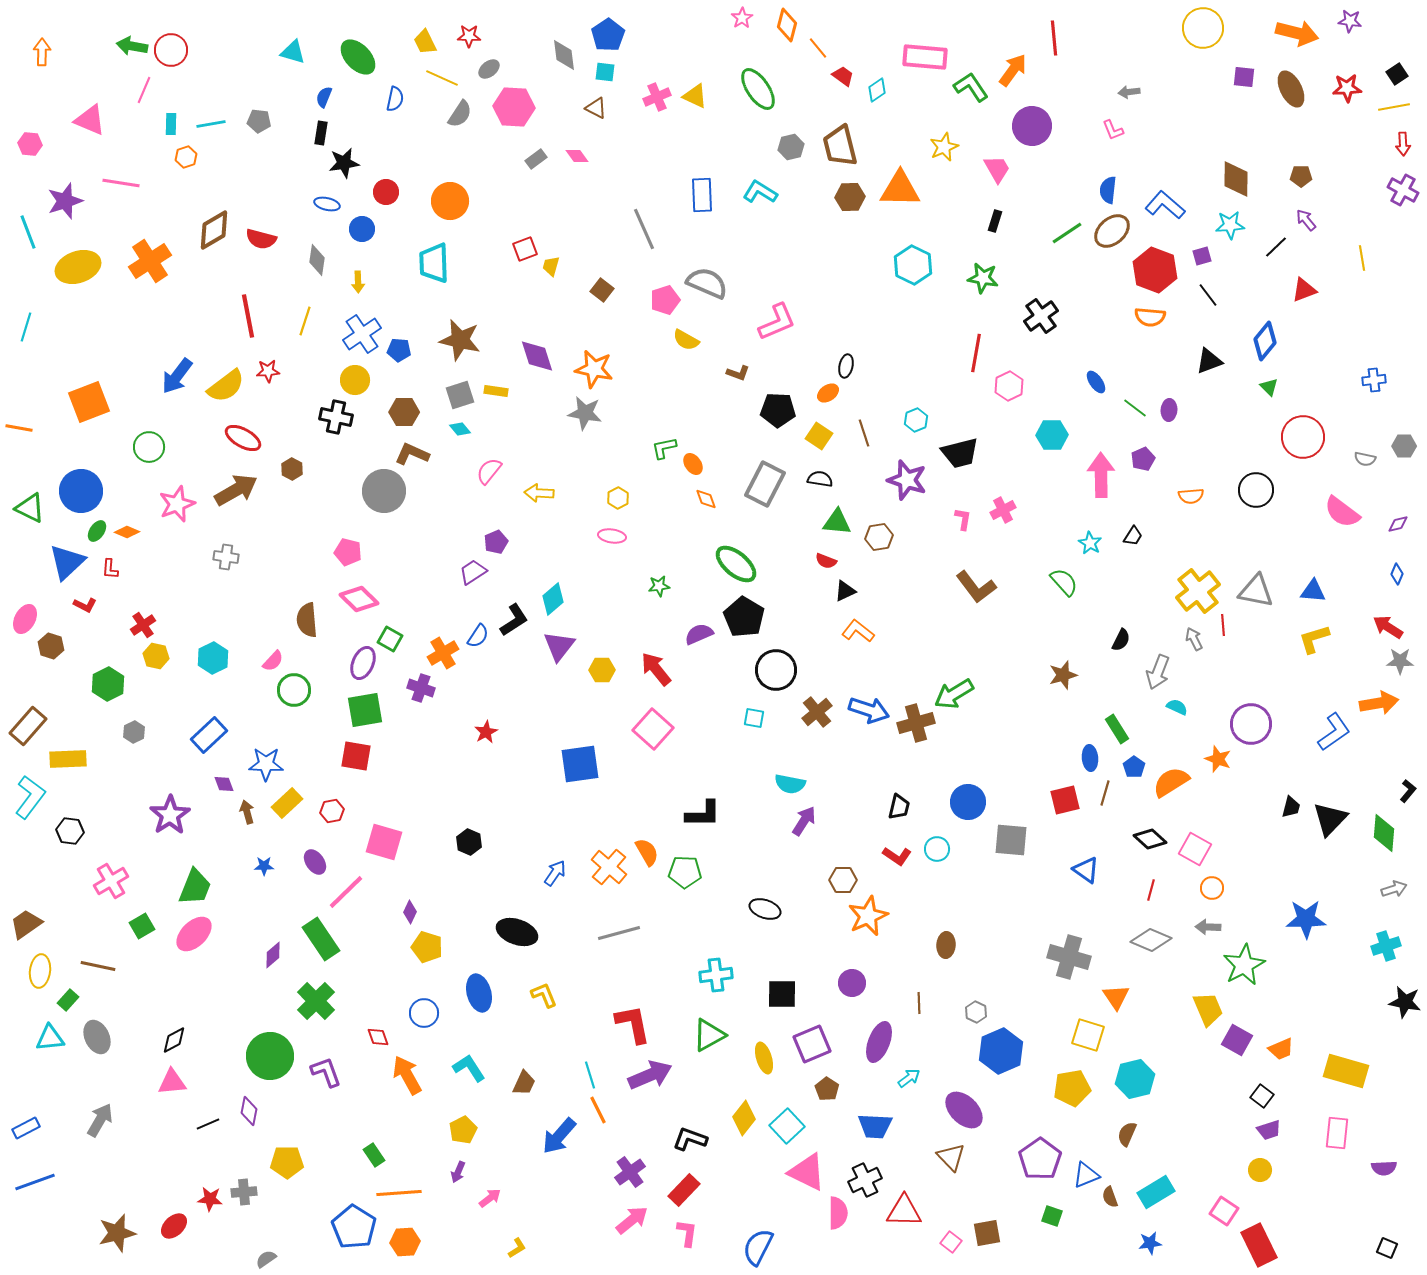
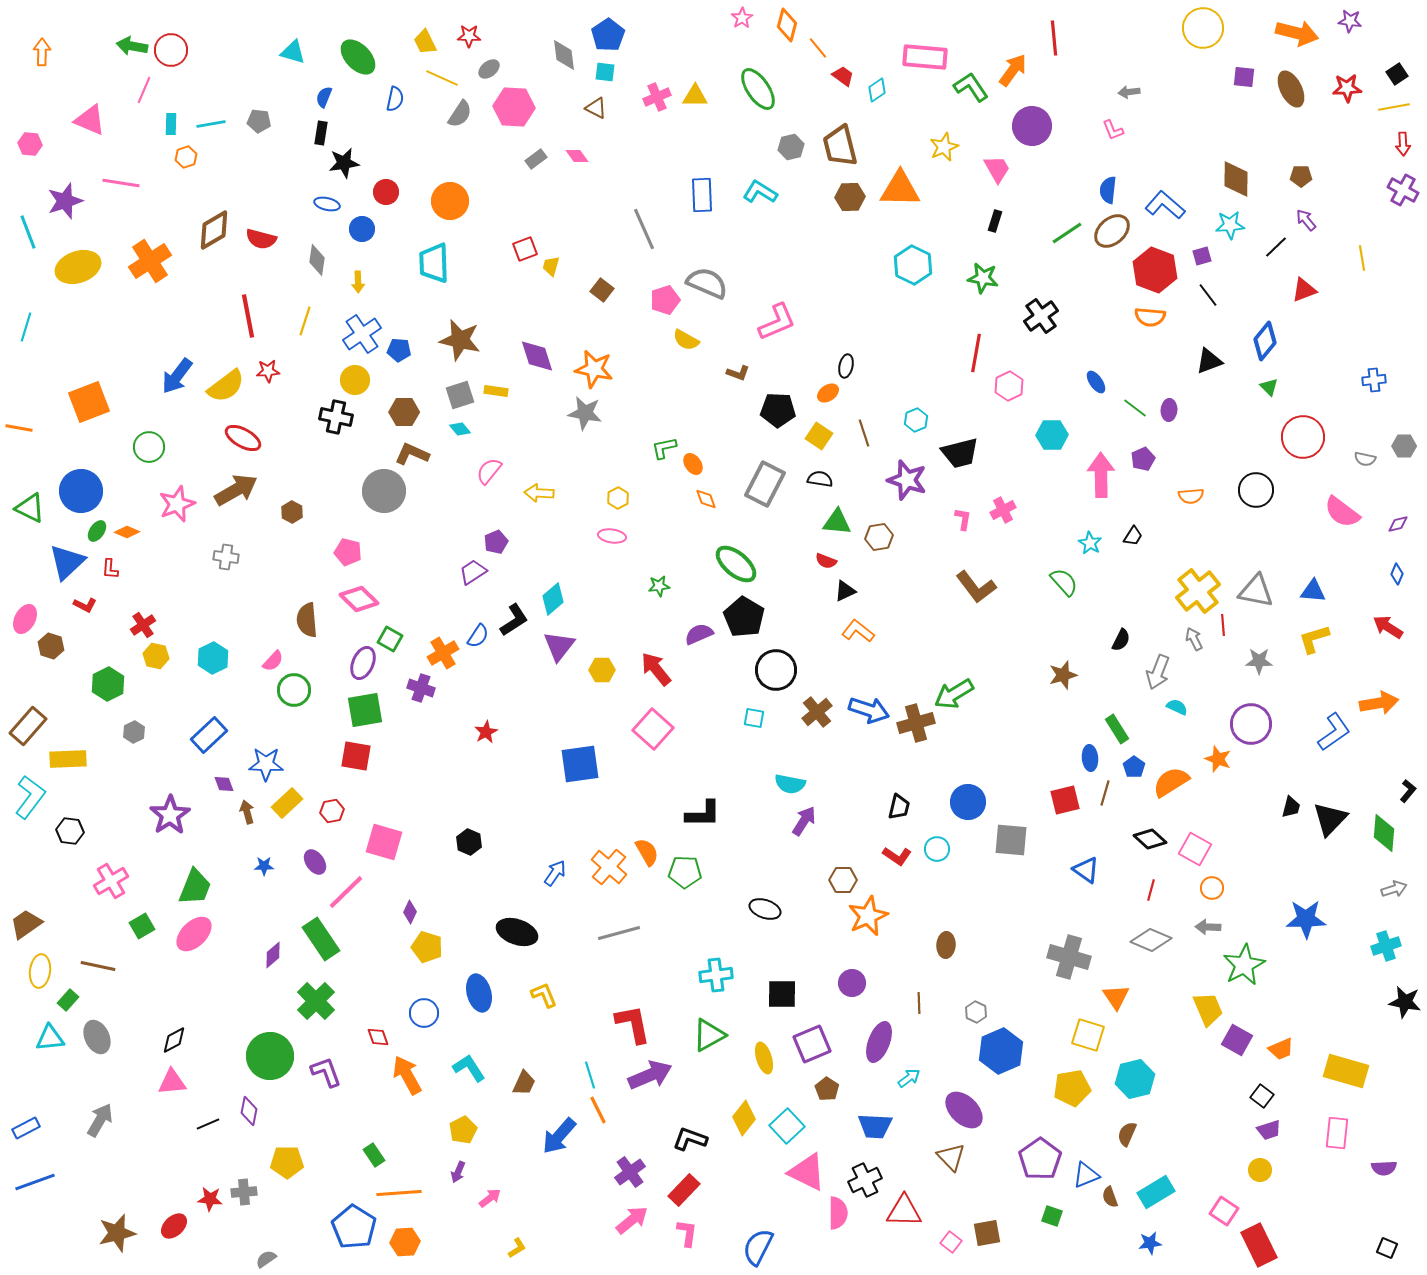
yellow triangle at (695, 96): rotated 24 degrees counterclockwise
brown hexagon at (292, 469): moved 43 px down
gray star at (1400, 661): moved 141 px left
